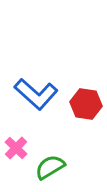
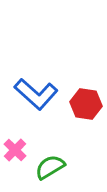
pink cross: moved 1 px left, 2 px down
